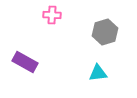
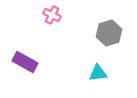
pink cross: rotated 24 degrees clockwise
gray hexagon: moved 4 px right, 1 px down
